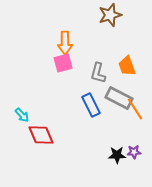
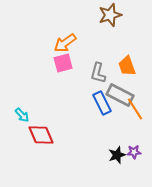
orange arrow: rotated 55 degrees clockwise
gray rectangle: moved 1 px right, 3 px up
blue rectangle: moved 11 px right, 2 px up
black star: rotated 18 degrees counterclockwise
